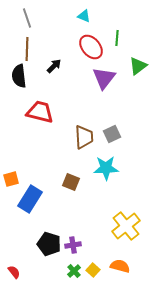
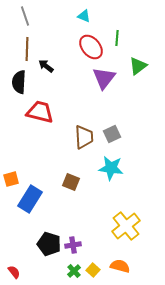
gray line: moved 2 px left, 2 px up
black arrow: moved 8 px left; rotated 98 degrees counterclockwise
black semicircle: moved 6 px down; rotated 10 degrees clockwise
cyan star: moved 5 px right; rotated 10 degrees clockwise
